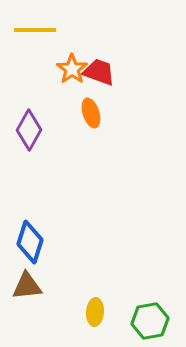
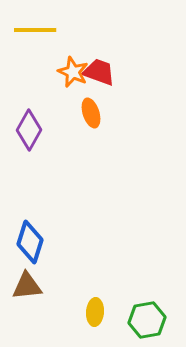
orange star: moved 1 px right, 3 px down; rotated 12 degrees counterclockwise
green hexagon: moved 3 px left, 1 px up
